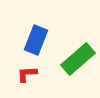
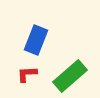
green rectangle: moved 8 px left, 17 px down
